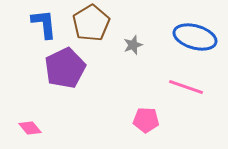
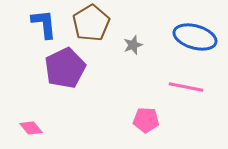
pink line: rotated 8 degrees counterclockwise
pink diamond: moved 1 px right
